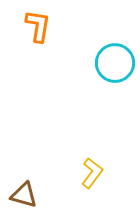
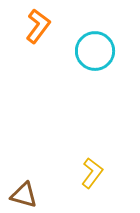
orange L-shape: rotated 28 degrees clockwise
cyan circle: moved 20 px left, 12 px up
